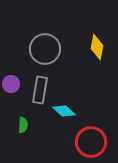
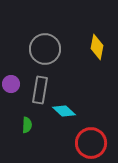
green semicircle: moved 4 px right
red circle: moved 1 px down
